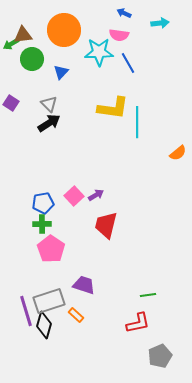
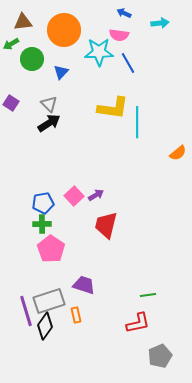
brown triangle: moved 13 px up
orange rectangle: rotated 35 degrees clockwise
black diamond: moved 1 px right, 1 px down; rotated 20 degrees clockwise
